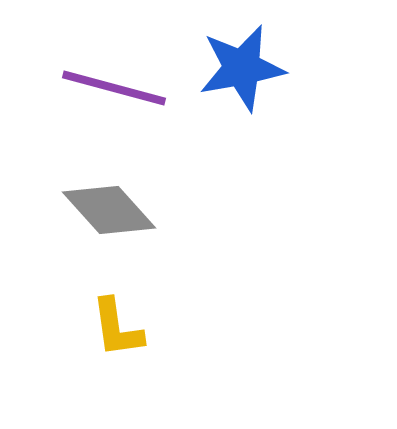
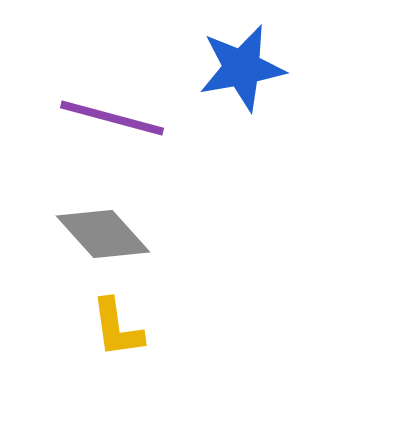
purple line: moved 2 px left, 30 px down
gray diamond: moved 6 px left, 24 px down
